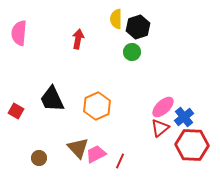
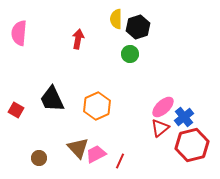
green circle: moved 2 px left, 2 px down
red square: moved 1 px up
red hexagon: rotated 16 degrees counterclockwise
